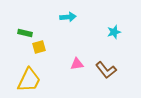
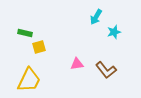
cyan arrow: moved 28 px right; rotated 126 degrees clockwise
